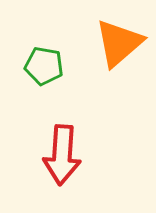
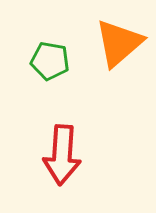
green pentagon: moved 6 px right, 5 px up
